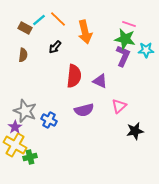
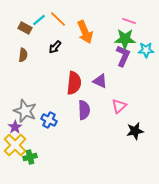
pink line: moved 3 px up
orange arrow: rotated 10 degrees counterclockwise
green star: rotated 10 degrees counterclockwise
red semicircle: moved 7 px down
purple semicircle: rotated 78 degrees counterclockwise
yellow cross: rotated 15 degrees clockwise
